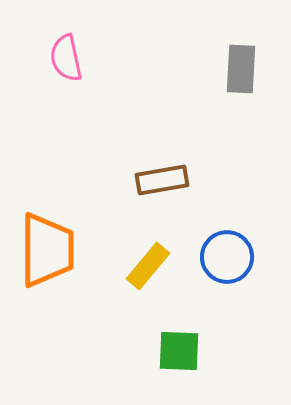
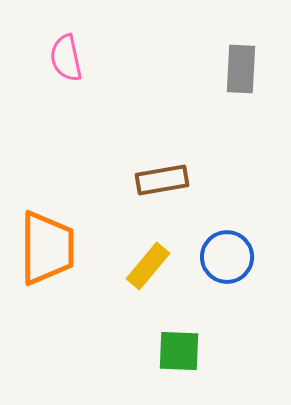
orange trapezoid: moved 2 px up
